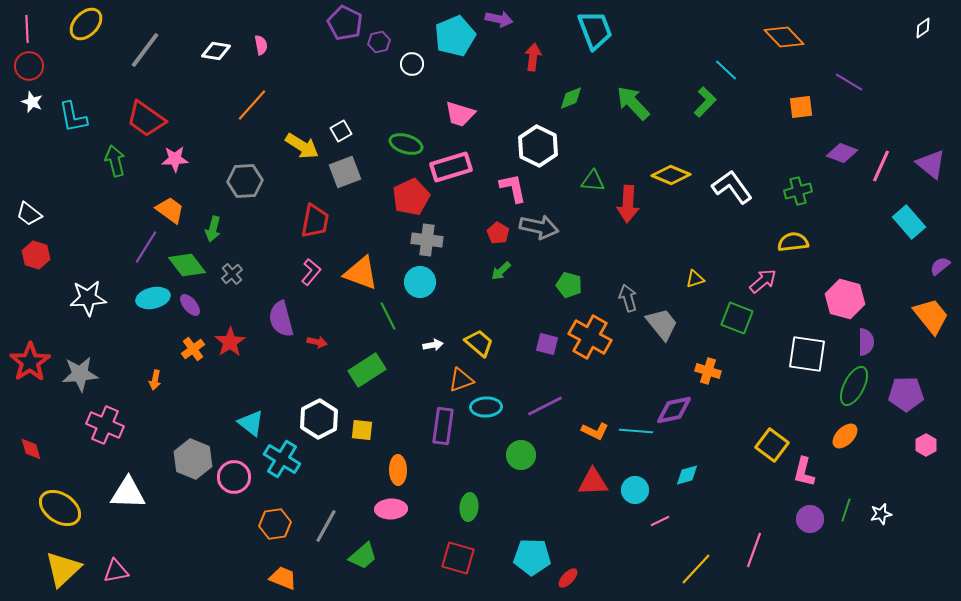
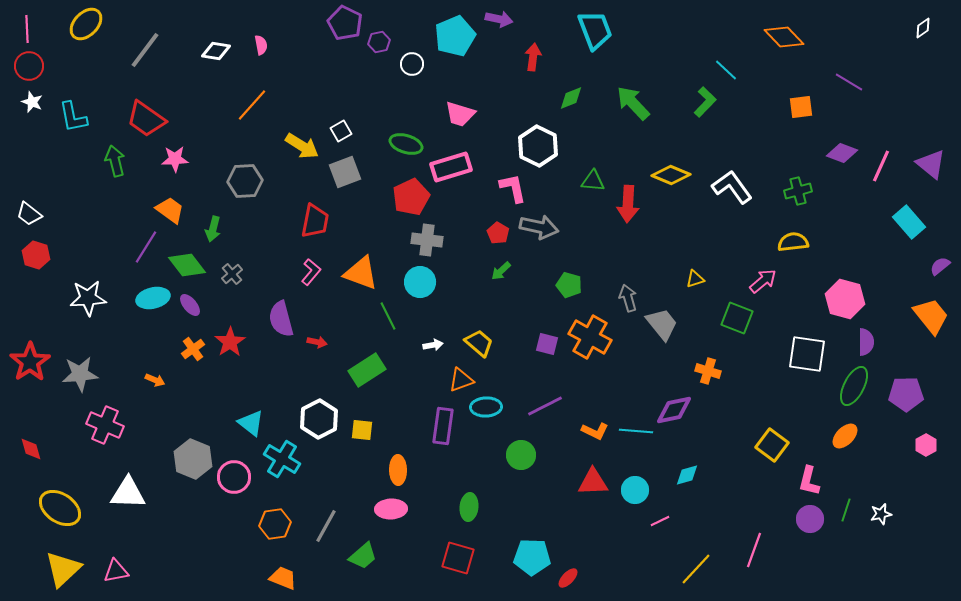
orange arrow at (155, 380): rotated 78 degrees counterclockwise
pink L-shape at (804, 472): moved 5 px right, 9 px down
